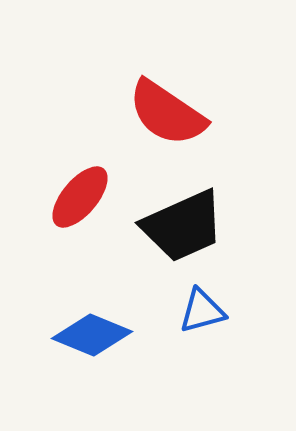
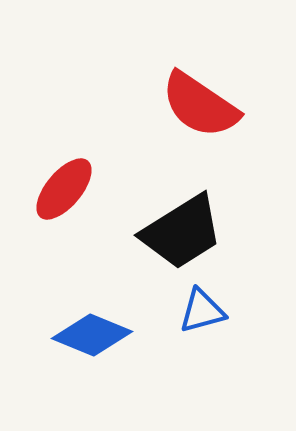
red semicircle: moved 33 px right, 8 px up
red ellipse: moved 16 px left, 8 px up
black trapezoid: moved 1 px left, 6 px down; rotated 8 degrees counterclockwise
